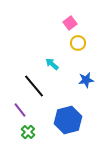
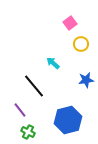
yellow circle: moved 3 px right, 1 px down
cyan arrow: moved 1 px right, 1 px up
green cross: rotated 16 degrees counterclockwise
